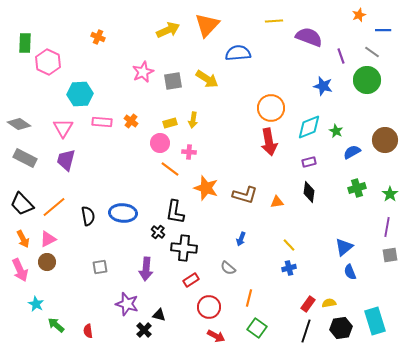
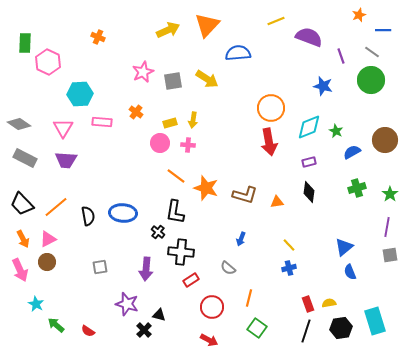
yellow line at (274, 21): moved 2 px right; rotated 18 degrees counterclockwise
green circle at (367, 80): moved 4 px right
orange cross at (131, 121): moved 5 px right, 9 px up
pink cross at (189, 152): moved 1 px left, 7 px up
purple trapezoid at (66, 160): rotated 100 degrees counterclockwise
orange line at (170, 169): moved 6 px right, 7 px down
orange line at (54, 207): moved 2 px right
black cross at (184, 248): moved 3 px left, 4 px down
red rectangle at (308, 304): rotated 56 degrees counterclockwise
red circle at (209, 307): moved 3 px right
red semicircle at (88, 331): rotated 48 degrees counterclockwise
red arrow at (216, 336): moved 7 px left, 4 px down
